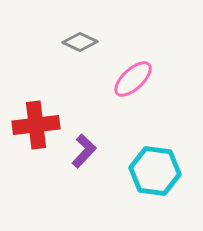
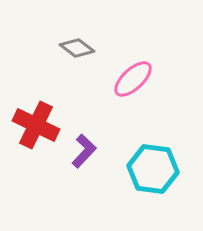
gray diamond: moved 3 px left, 6 px down; rotated 12 degrees clockwise
red cross: rotated 33 degrees clockwise
cyan hexagon: moved 2 px left, 2 px up
